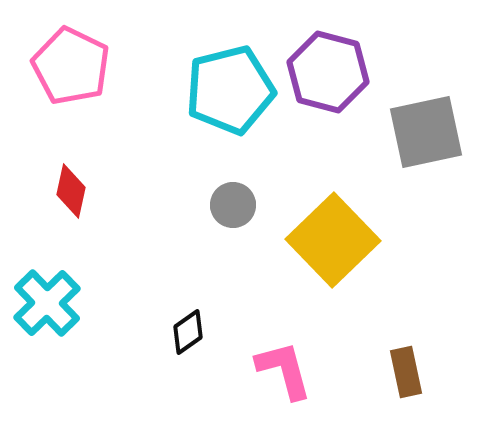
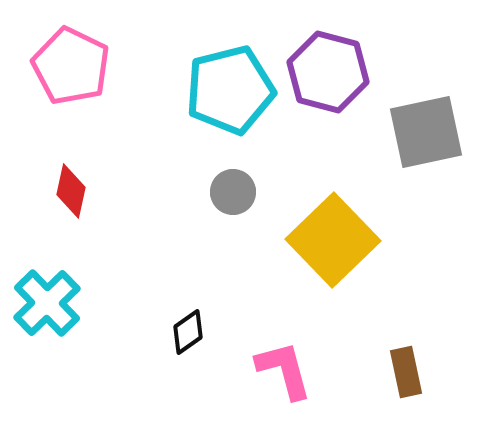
gray circle: moved 13 px up
